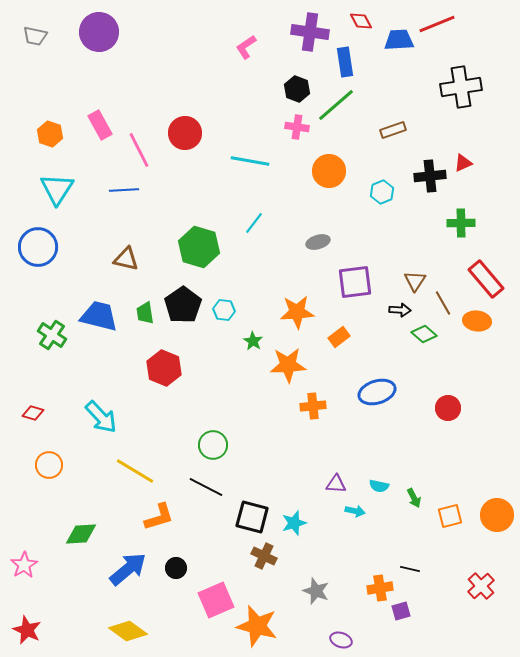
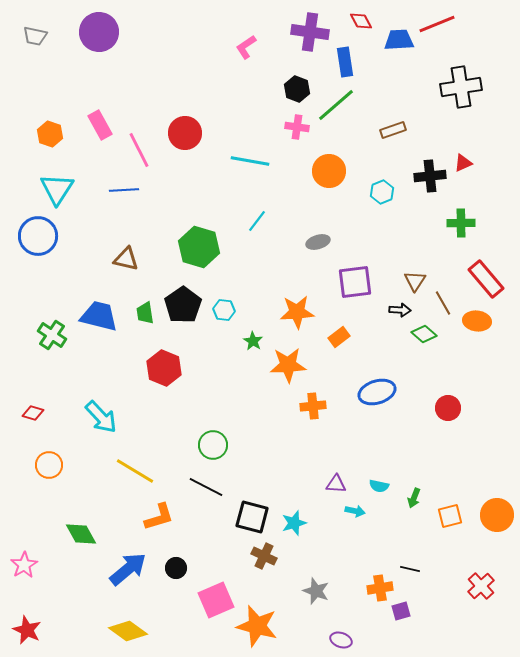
cyan line at (254, 223): moved 3 px right, 2 px up
blue circle at (38, 247): moved 11 px up
green arrow at (414, 498): rotated 48 degrees clockwise
green diamond at (81, 534): rotated 64 degrees clockwise
